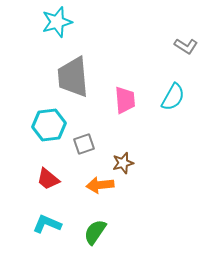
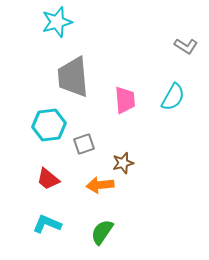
green semicircle: moved 7 px right
